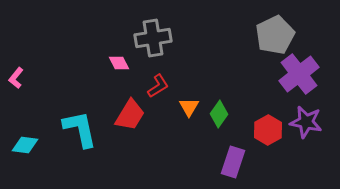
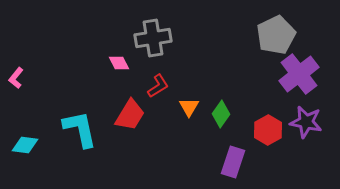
gray pentagon: moved 1 px right
green diamond: moved 2 px right
